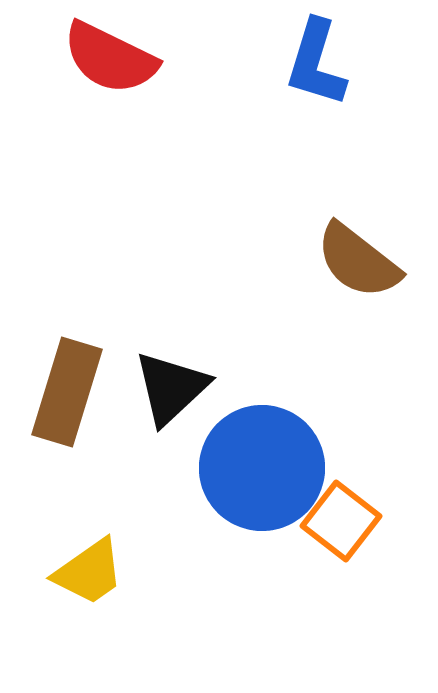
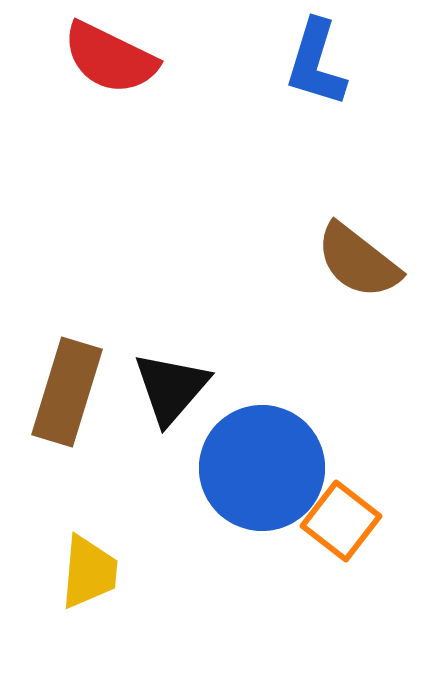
black triangle: rotated 6 degrees counterclockwise
yellow trapezoid: rotated 50 degrees counterclockwise
